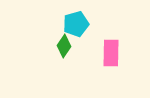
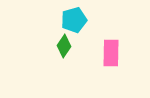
cyan pentagon: moved 2 px left, 4 px up
